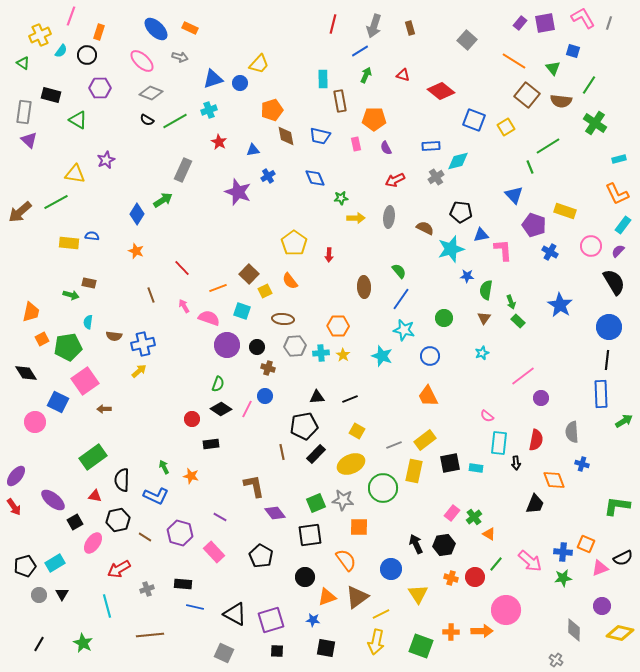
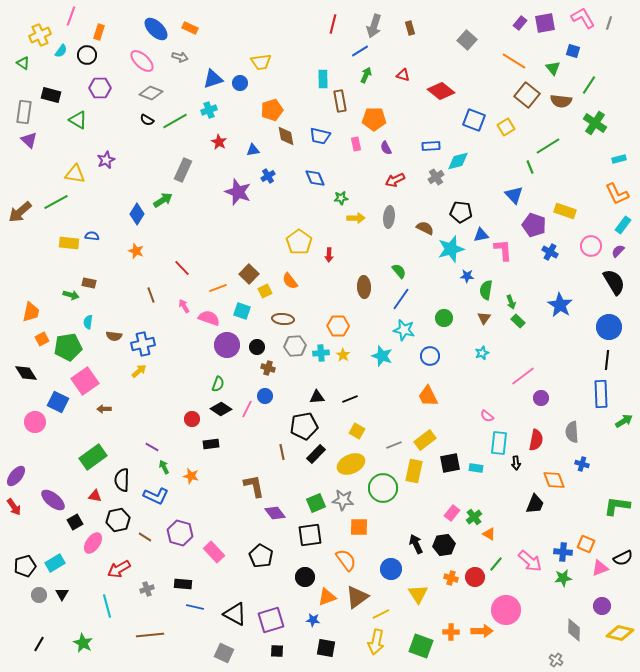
yellow trapezoid at (259, 64): moved 2 px right, 2 px up; rotated 40 degrees clockwise
yellow pentagon at (294, 243): moved 5 px right, 1 px up
purple line at (220, 517): moved 68 px left, 70 px up
